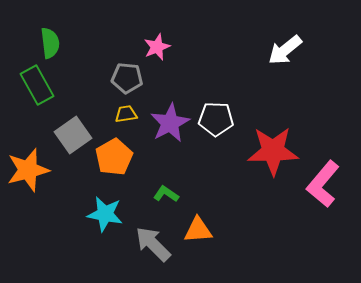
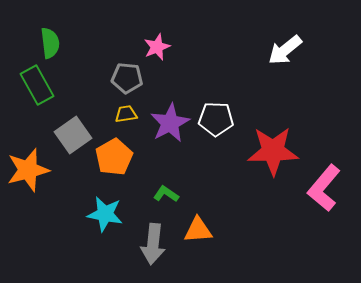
pink L-shape: moved 1 px right, 4 px down
gray arrow: rotated 129 degrees counterclockwise
